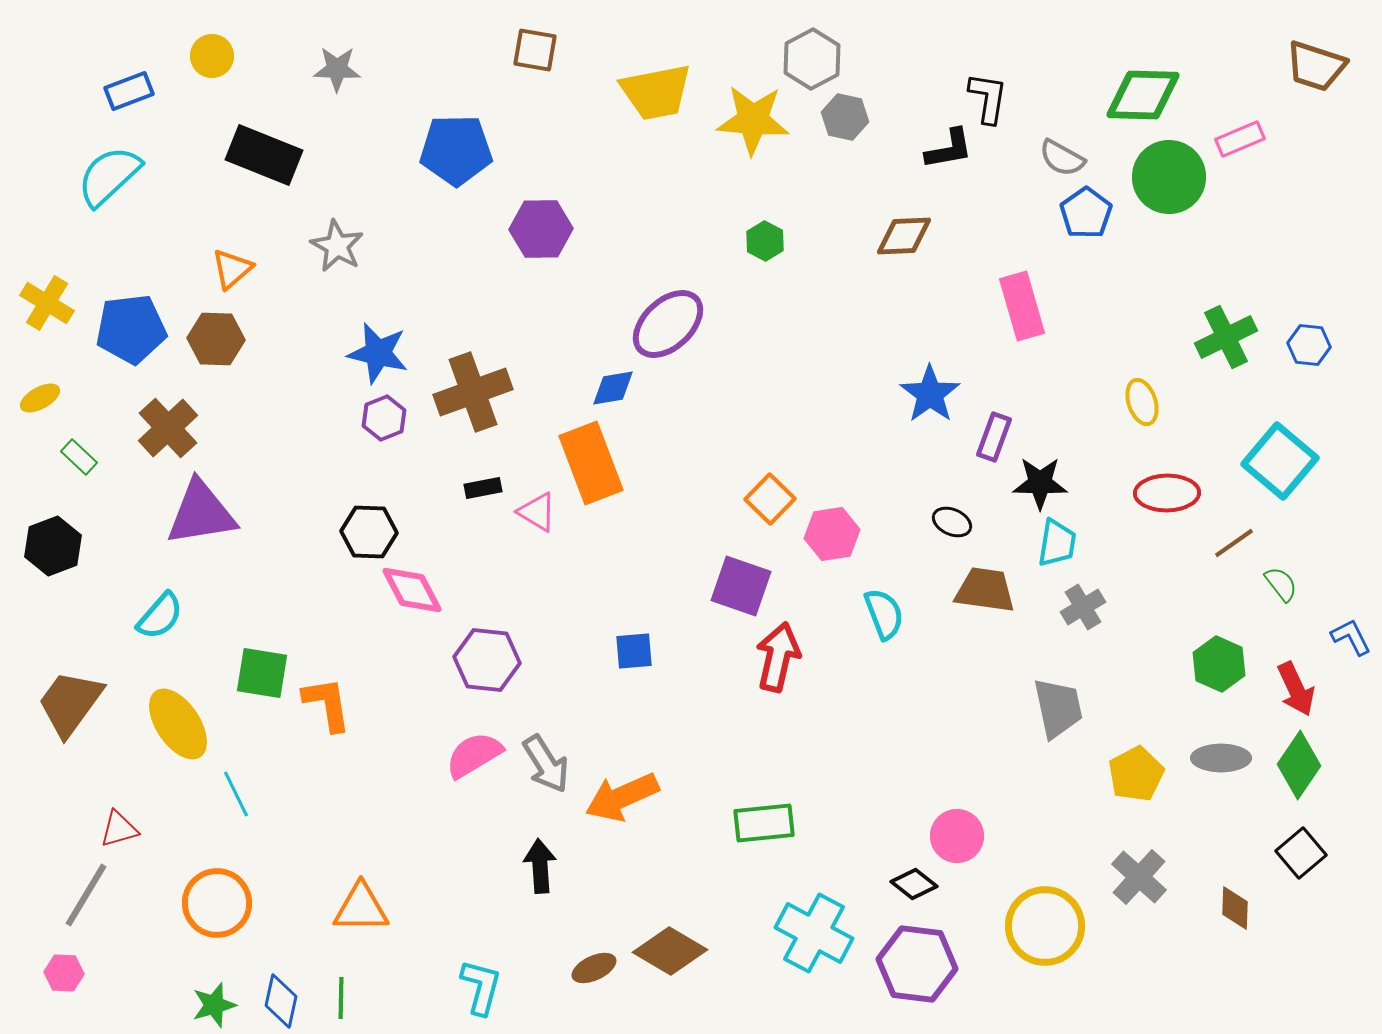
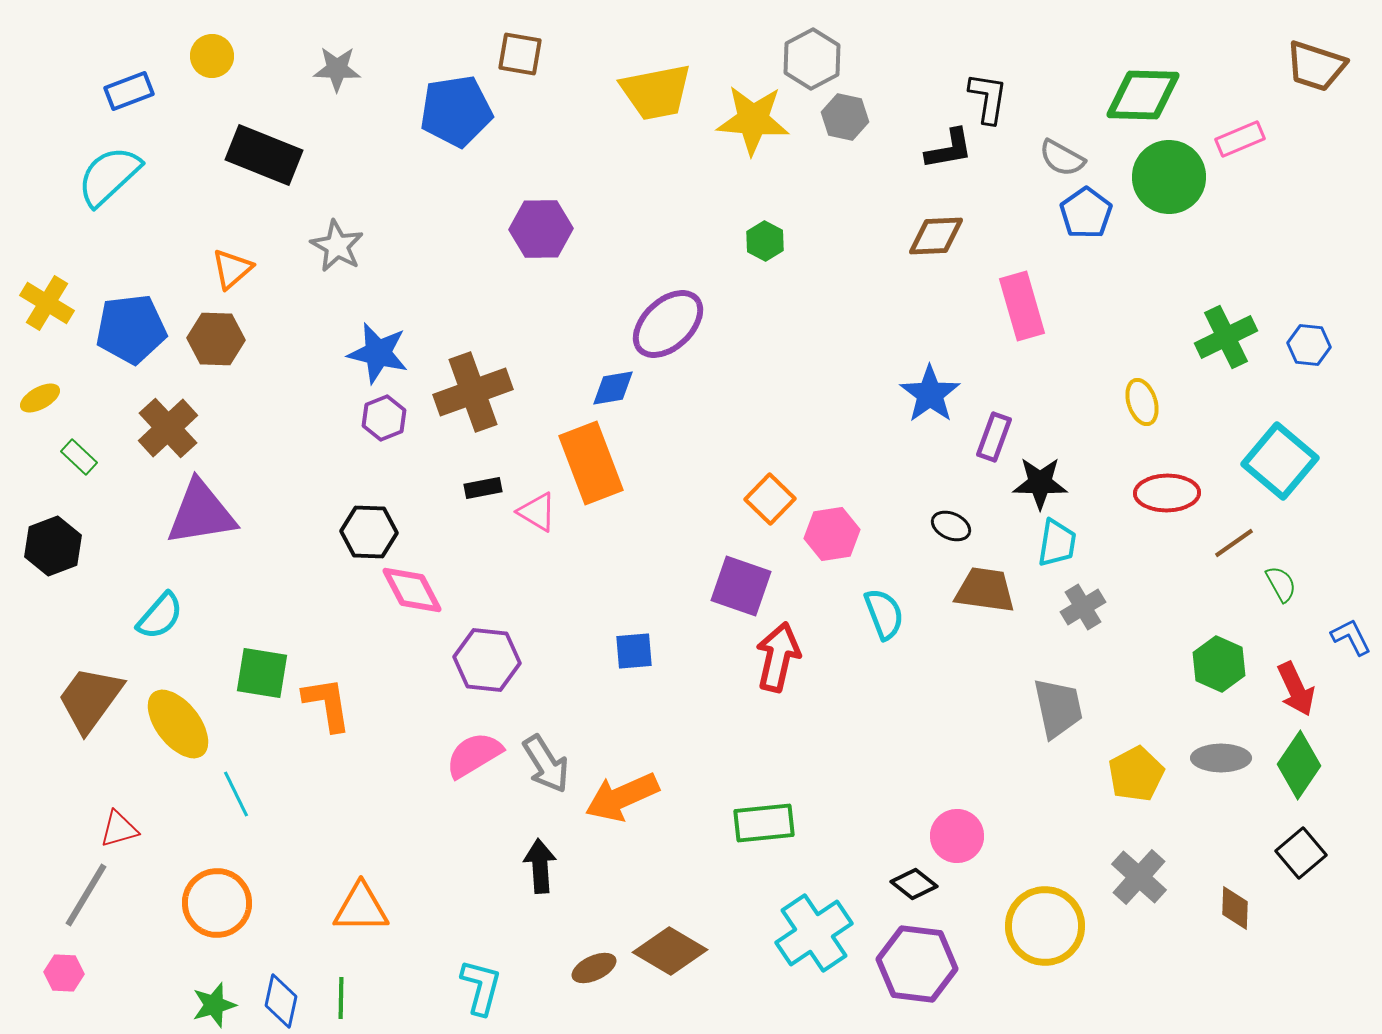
brown square at (535, 50): moved 15 px left, 4 px down
blue pentagon at (456, 150): moved 39 px up; rotated 8 degrees counterclockwise
brown diamond at (904, 236): moved 32 px right
black ellipse at (952, 522): moved 1 px left, 4 px down
green semicircle at (1281, 584): rotated 9 degrees clockwise
brown trapezoid at (70, 703): moved 20 px right, 4 px up
yellow ellipse at (178, 724): rotated 4 degrees counterclockwise
cyan cross at (814, 933): rotated 28 degrees clockwise
